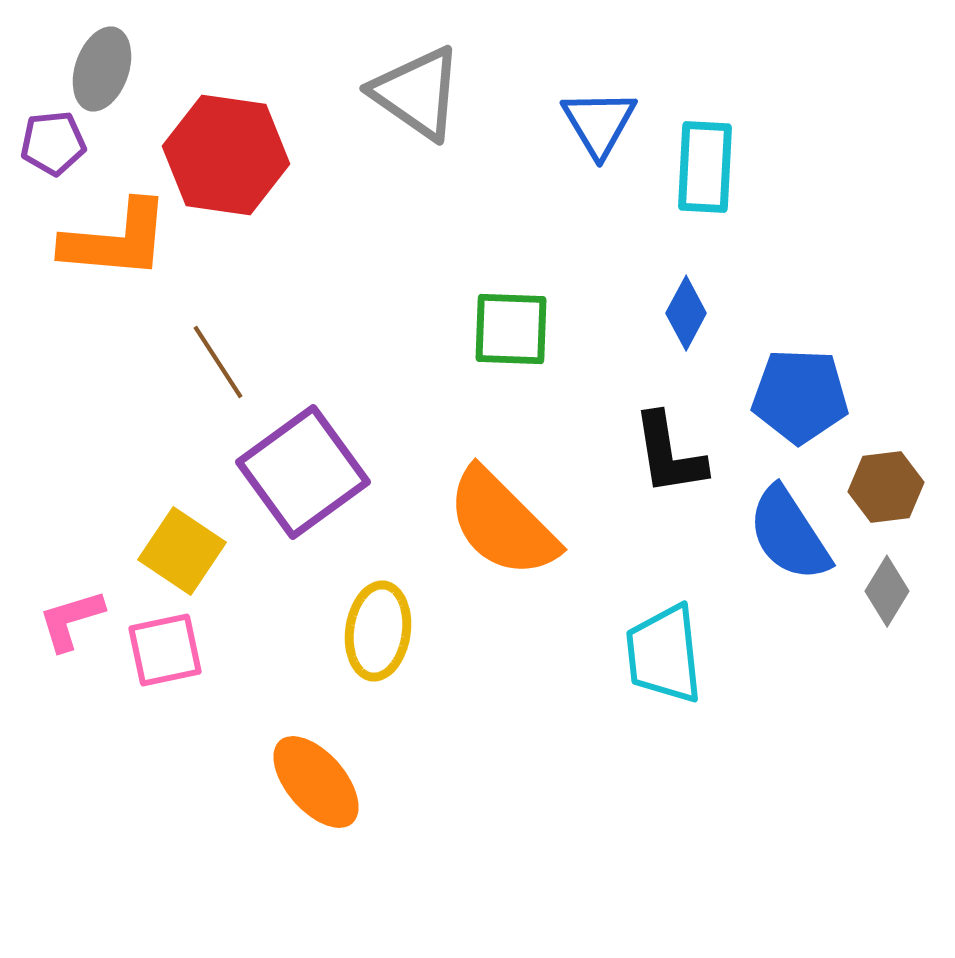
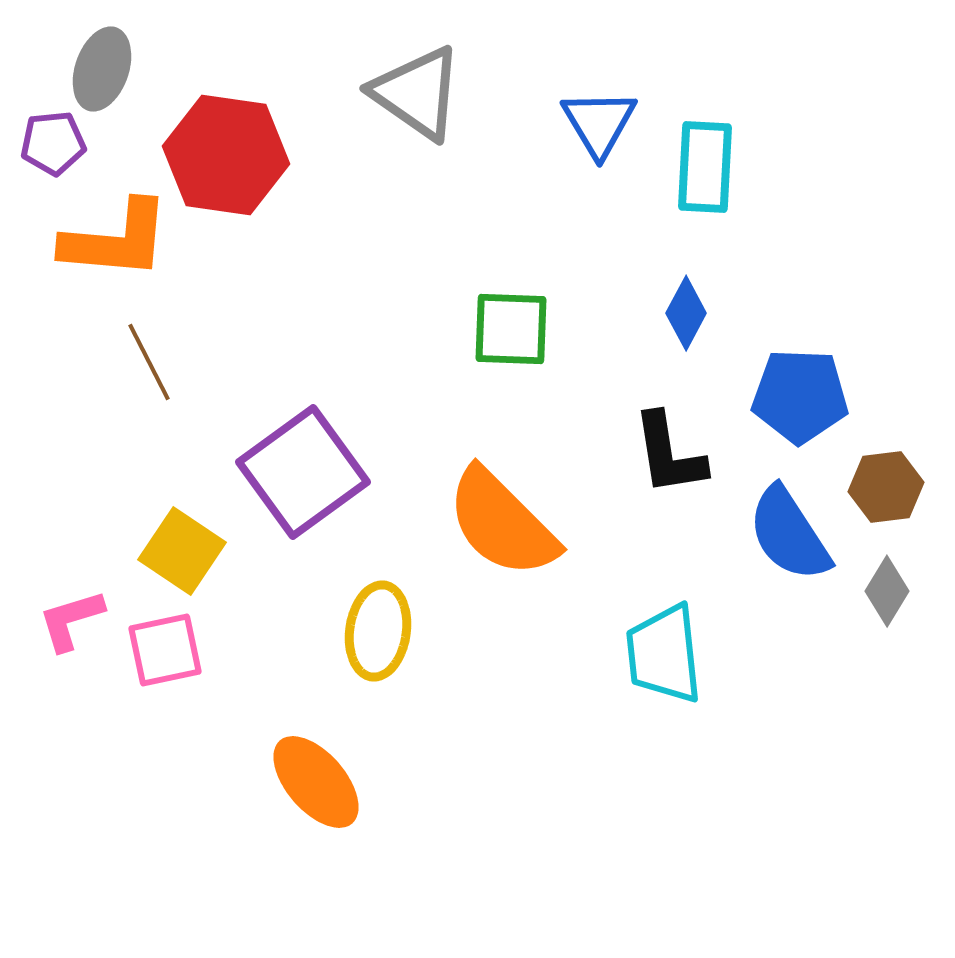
brown line: moved 69 px left; rotated 6 degrees clockwise
